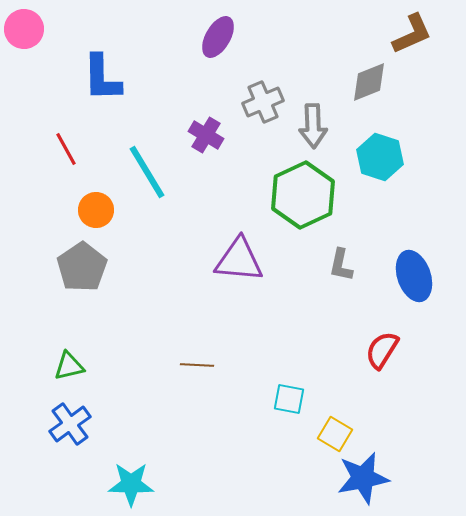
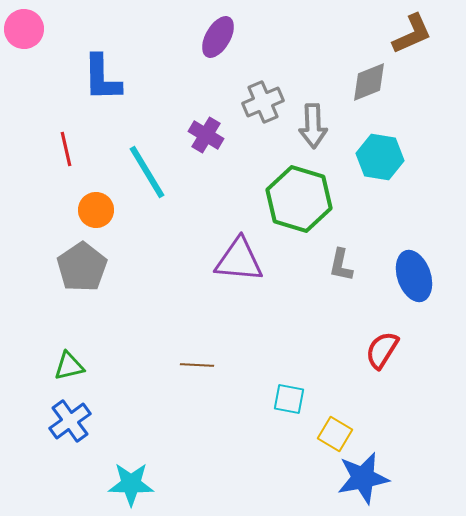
red line: rotated 16 degrees clockwise
cyan hexagon: rotated 9 degrees counterclockwise
green hexagon: moved 4 px left, 4 px down; rotated 18 degrees counterclockwise
blue cross: moved 3 px up
